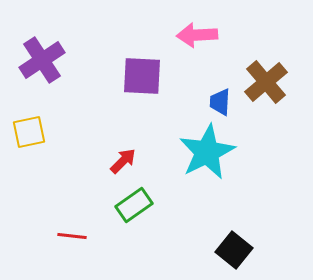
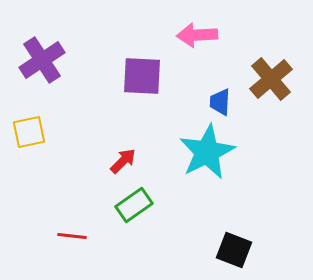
brown cross: moved 5 px right, 3 px up
black square: rotated 18 degrees counterclockwise
